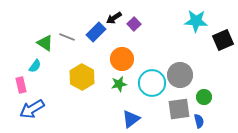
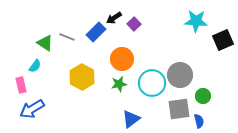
green circle: moved 1 px left, 1 px up
